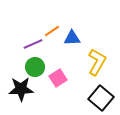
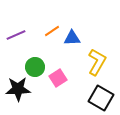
purple line: moved 17 px left, 9 px up
black star: moved 3 px left
black square: rotated 10 degrees counterclockwise
